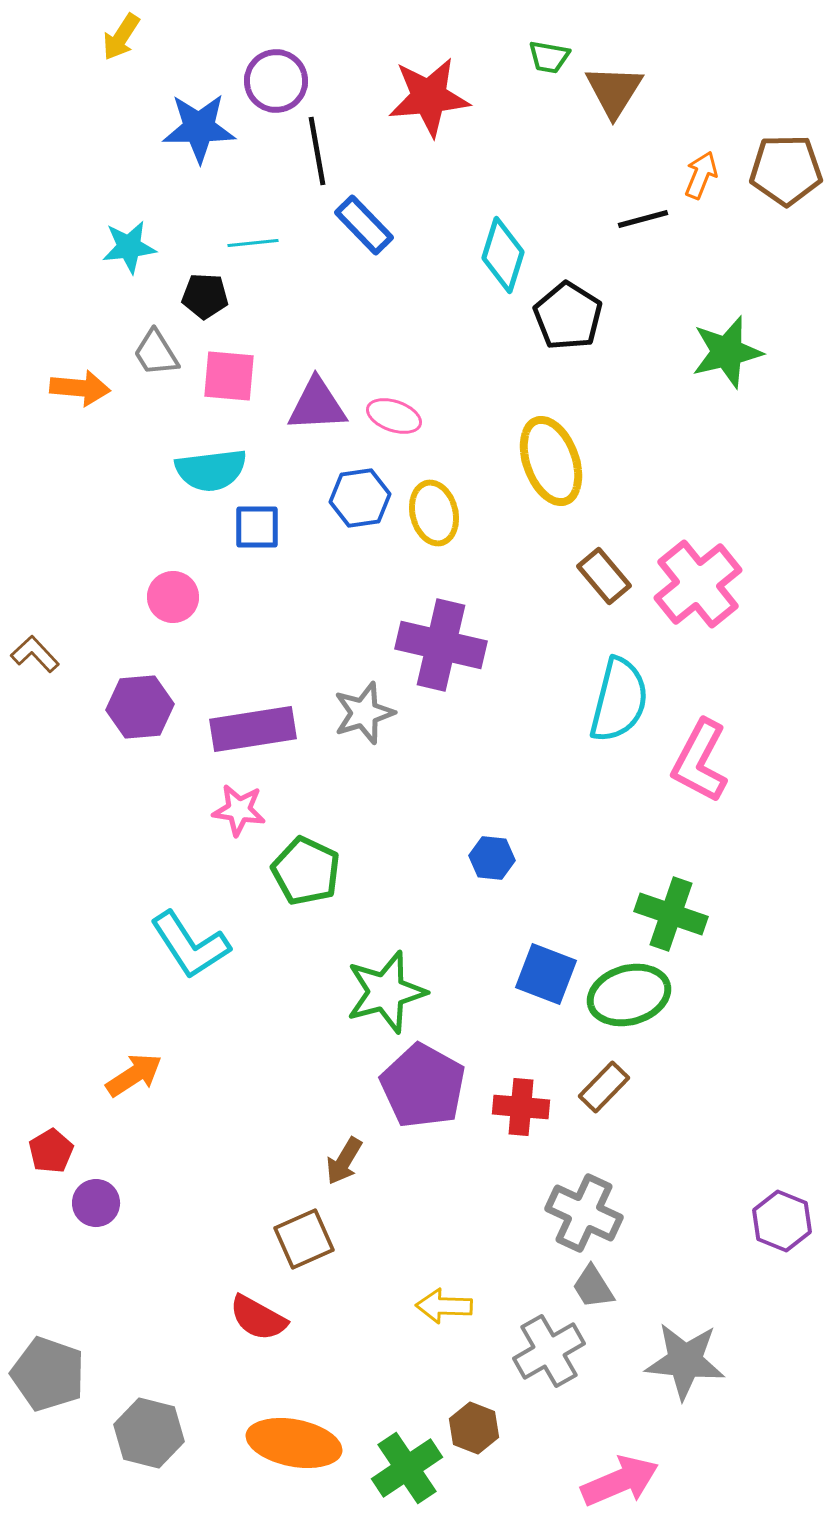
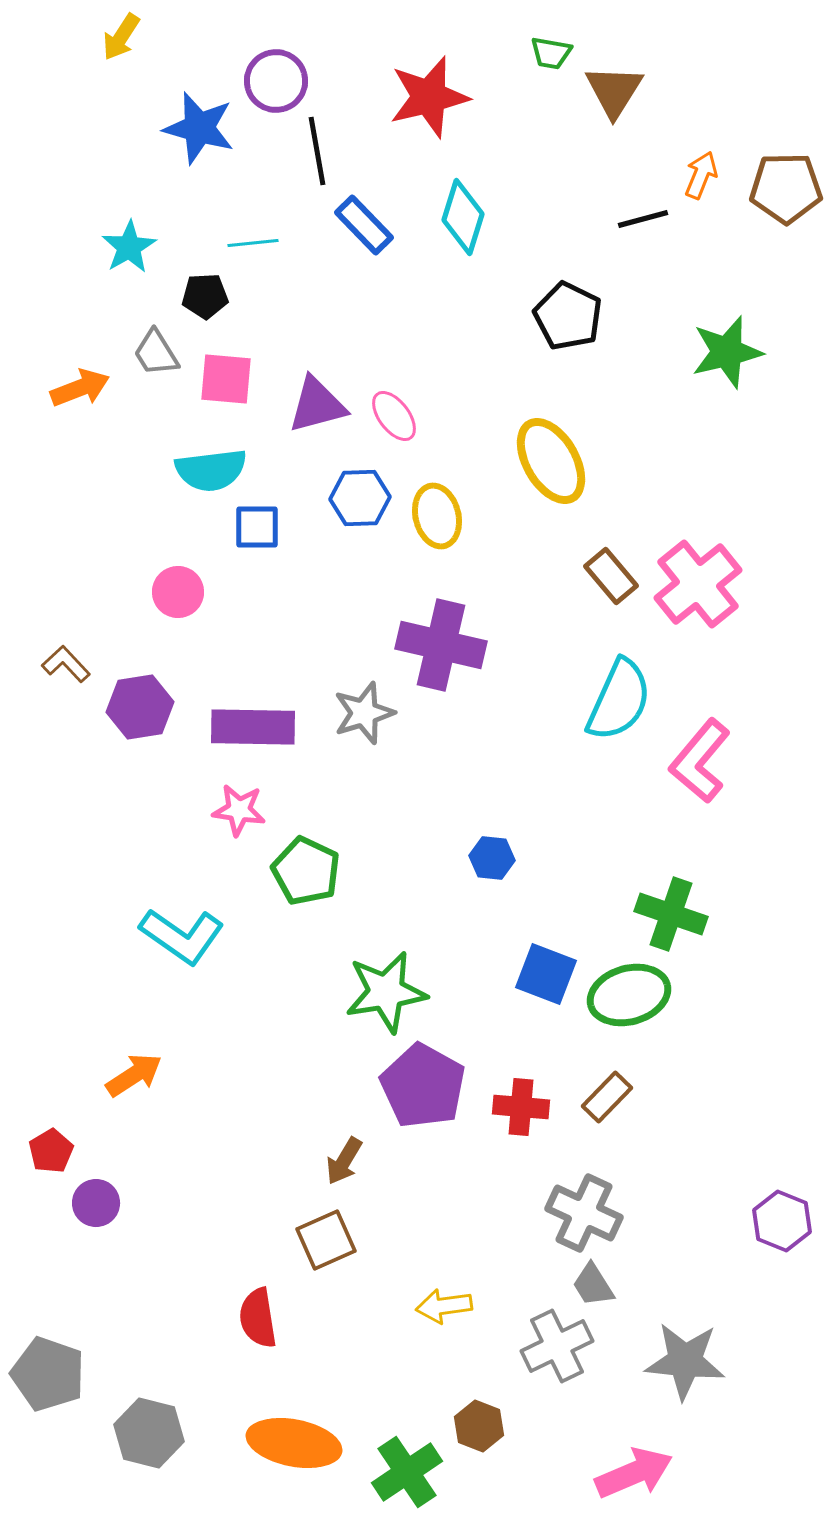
green trapezoid at (549, 57): moved 2 px right, 4 px up
red star at (429, 97): rotated 8 degrees counterclockwise
blue star at (199, 128): rotated 16 degrees clockwise
brown pentagon at (786, 170): moved 18 px down
cyan star at (129, 247): rotated 24 degrees counterclockwise
cyan diamond at (503, 255): moved 40 px left, 38 px up
black pentagon at (205, 296): rotated 6 degrees counterclockwise
black pentagon at (568, 316): rotated 6 degrees counterclockwise
pink square at (229, 376): moved 3 px left, 3 px down
orange arrow at (80, 388): rotated 26 degrees counterclockwise
purple triangle at (317, 405): rotated 12 degrees counterclockwise
pink ellipse at (394, 416): rotated 34 degrees clockwise
yellow ellipse at (551, 461): rotated 10 degrees counterclockwise
blue hexagon at (360, 498): rotated 6 degrees clockwise
yellow ellipse at (434, 513): moved 3 px right, 3 px down
brown rectangle at (604, 576): moved 7 px right
pink circle at (173, 597): moved 5 px right, 5 px up
brown L-shape at (35, 654): moved 31 px right, 10 px down
cyan semicircle at (619, 700): rotated 10 degrees clockwise
purple hexagon at (140, 707): rotated 4 degrees counterclockwise
purple rectangle at (253, 729): moved 2 px up; rotated 10 degrees clockwise
pink L-shape at (700, 761): rotated 12 degrees clockwise
cyan L-shape at (190, 945): moved 8 px left, 9 px up; rotated 22 degrees counterclockwise
green star at (386, 992): rotated 6 degrees clockwise
brown rectangle at (604, 1087): moved 3 px right, 10 px down
brown square at (304, 1239): moved 22 px right, 1 px down
gray trapezoid at (593, 1287): moved 2 px up
yellow arrow at (444, 1306): rotated 10 degrees counterclockwise
red semicircle at (258, 1318): rotated 52 degrees clockwise
gray cross at (549, 1351): moved 8 px right, 5 px up; rotated 4 degrees clockwise
brown hexagon at (474, 1428): moved 5 px right, 2 px up
green cross at (407, 1468): moved 4 px down
pink arrow at (620, 1481): moved 14 px right, 8 px up
